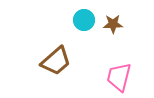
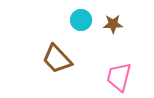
cyan circle: moved 3 px left
brown trapezoid: moved 1 px right, 2 px up; rotated 88 degrees clockwise
